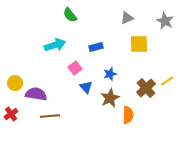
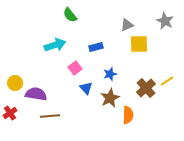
gray triangle: moved 7 px down
blue triangle: moved 1 px down
red cross: moved 1 px left, 1 px up
